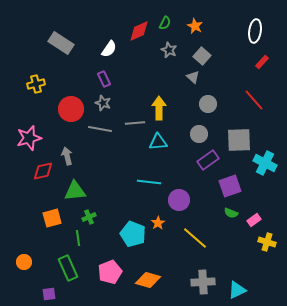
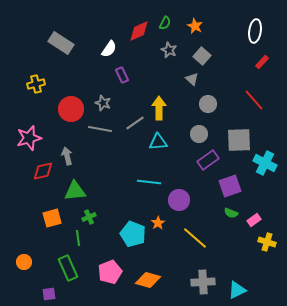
gray triangle at (193, 77): moved 1 px left, 2 px down
purple rectangle at (104, 79): moved 18 px right, 4 px up
gray line at (135, 123): rotated 30 degrees counterclockwise
